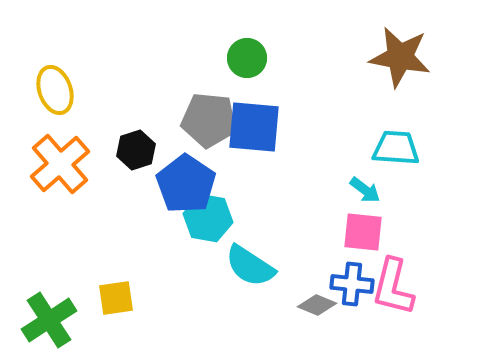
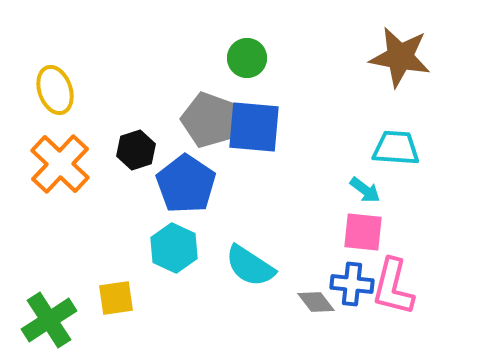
gray pentagon: rotated 14 degrees clockwise
orange cross: rotated 6 degrees counterclockwise
cyan hexagon: moved 34 px left, 30 px down; rotated 15 degrees clockwise
gray diamond: moved 1 px left, 3 px up; rotated 30 degrees clockwise
